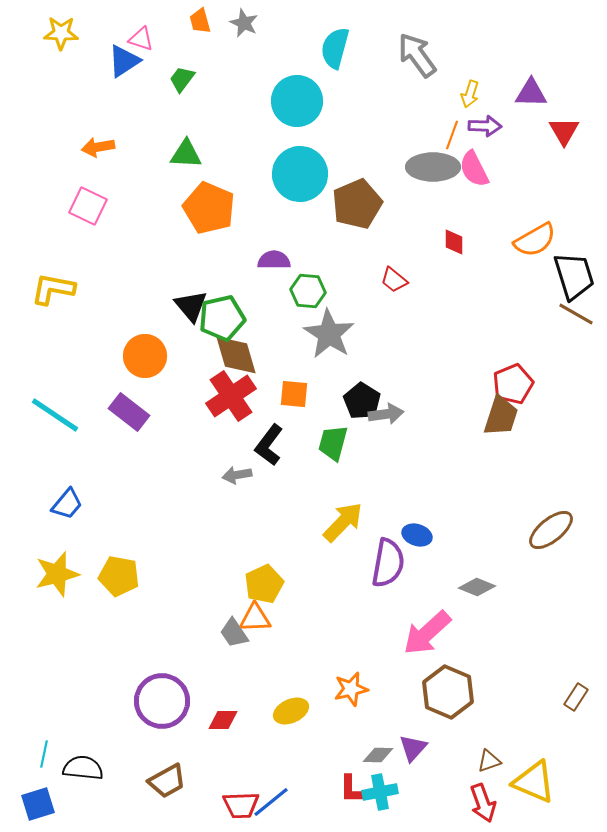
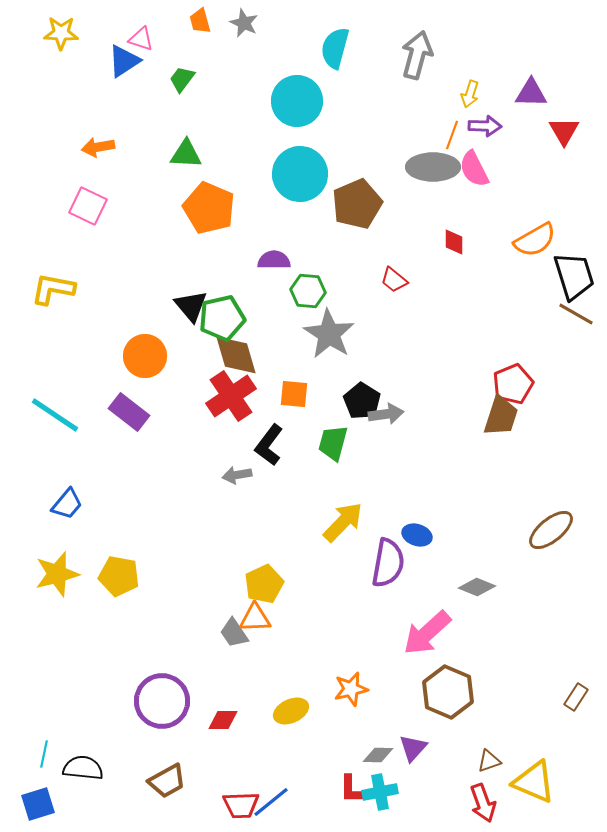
gray arrow at (417, 55): rotated 51 degrees clockwise
